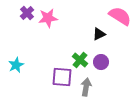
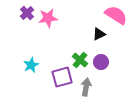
pink semicircle: moved 4 px left, 1 px up
cyan star: moved 15 px right
purple square: rotated 20 degrees counterclockwise
